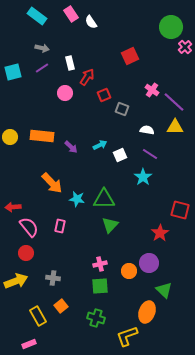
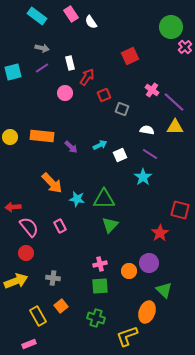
pink rectangle at (60, 226): rotated 40 degrees counterclockwise
